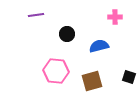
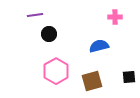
purple line: moved 1 px left
black circle: moved 18 px left
pink hexagon: rotated 25 degrees clockwise
black square: rotated 24 degrees counterclockwise
